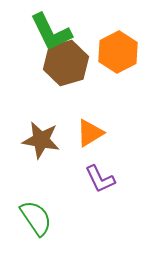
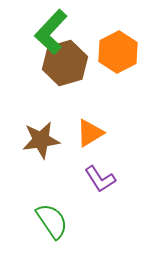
green L-shape: rotated 69 degrees clockwise
brown hexagon: moved 1 px left
brown star: rotated 18 degrees counterclockwise
purple L-shape: rotated 8 degrees counterclockwise
green semicircle: moved 16 px right, 3 px down
